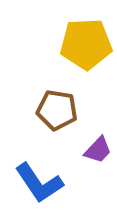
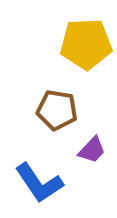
purple trapezoid: moved 6 px left
